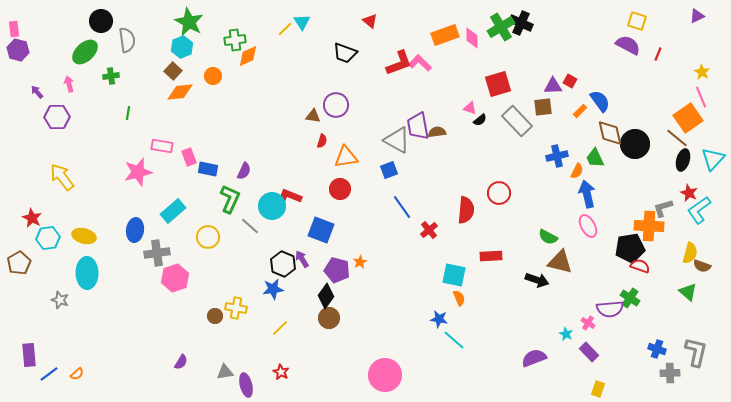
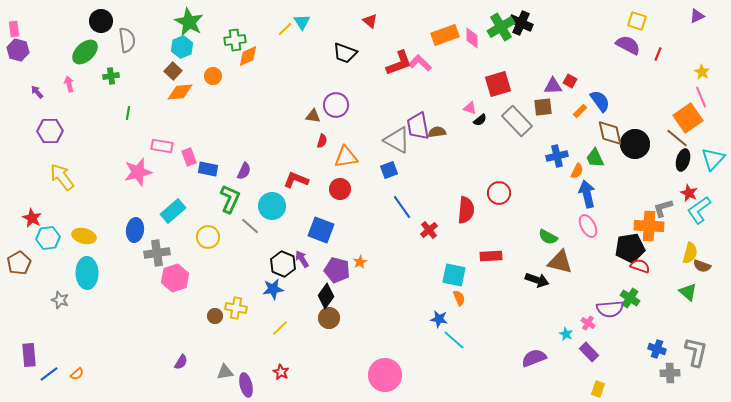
purple hexagon at (57, 117): moved 7 px left, 14 px down
red L-shape at (289, 197): moved 7 px right, 17 px up
